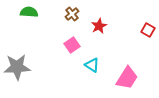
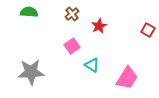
pink square: moved 1 px down
gray star: moved 14 px right, 5 px down
